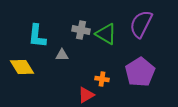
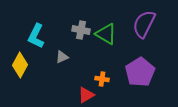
purple semicircle: moved 3 px right
cyan L-shape: moved 1 px left; rotated 20 degrees clockwise
gray triangle: moved 2 px down; rotated 24 degrees counterclockwise
yellow diamond: moved 2 px left, 2 px up; rotated 60 degrees clockwise
